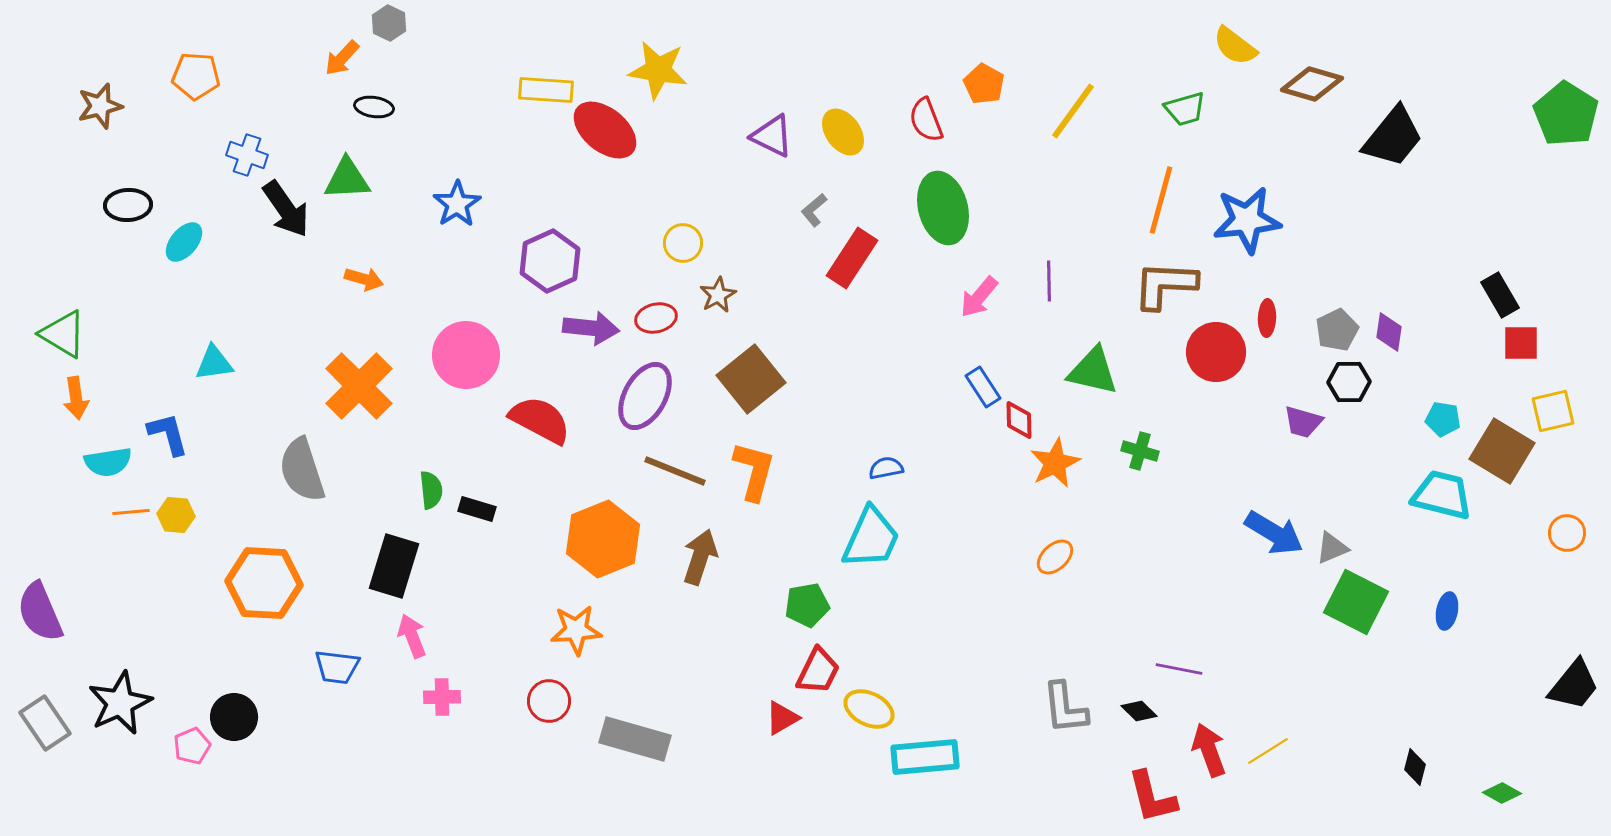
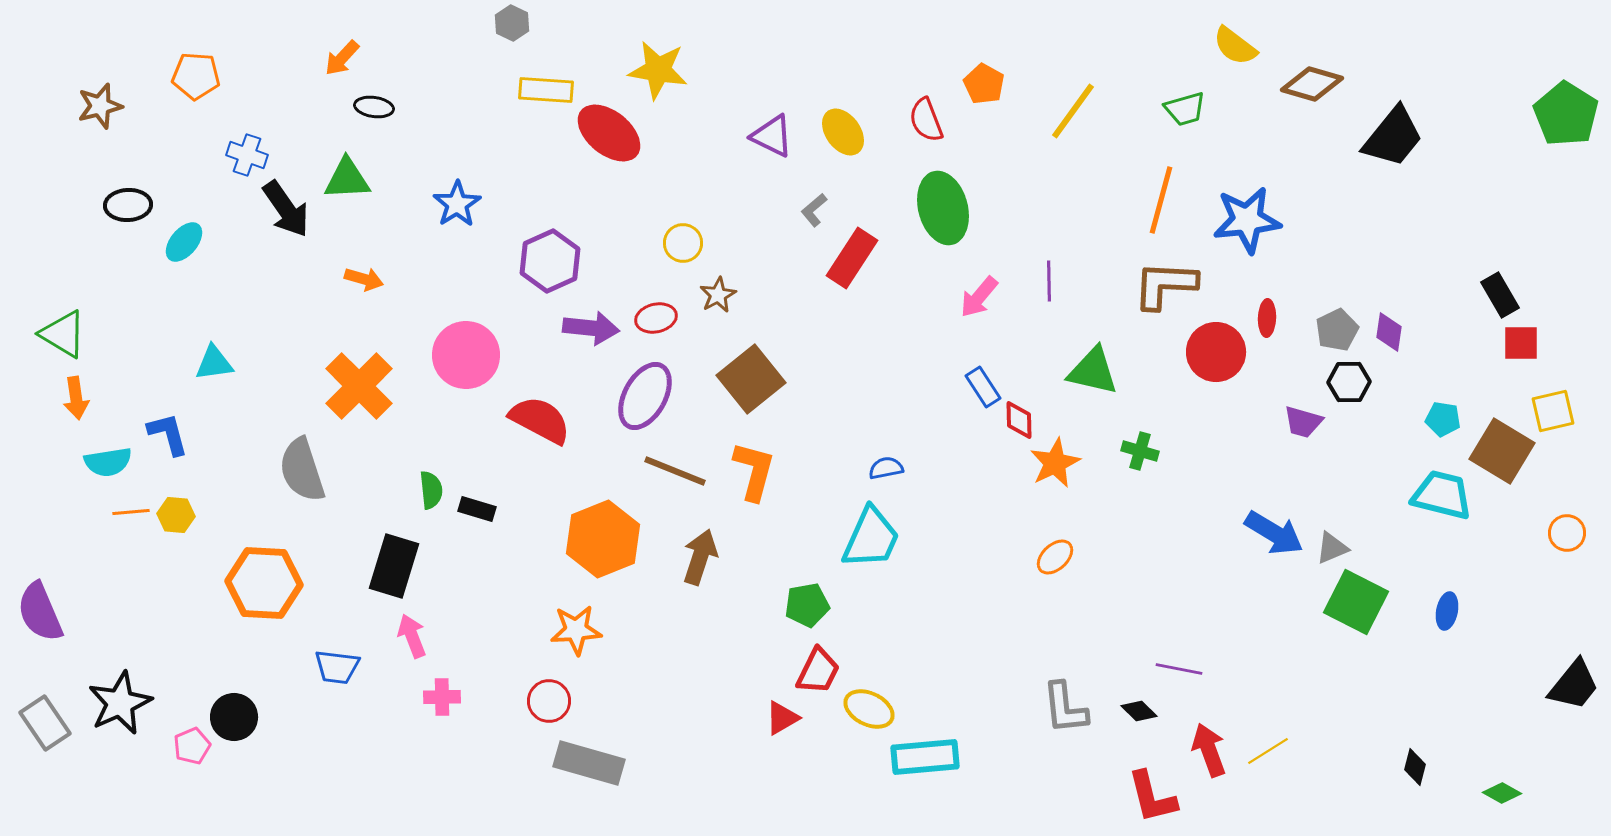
gray hexagon at (389, 23): moved 123 px right
red ellipse at (605, 130): moved 4 px right, 3 px down
gray rectangle at (635, 739): moved 46 px left, 24 px down
